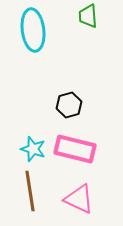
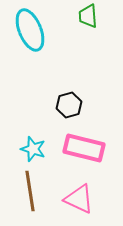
cyan ellipse: moved 3 px left; rotated 15 degrees counterclockwise
pink rectangle: moved 9 px right, 1 px up
